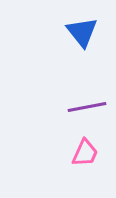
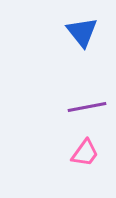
pink trapezoid: rotated 12 degrees clockwise
